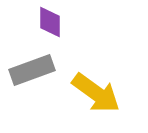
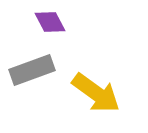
purple diamond: rotated 28 degrees counterclockwise
